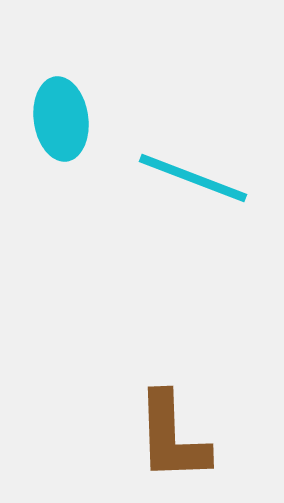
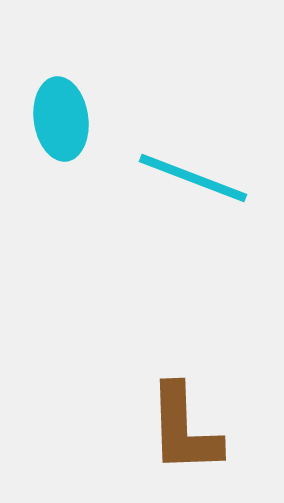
brown L-shape: moved 12 px right, 8 px up
